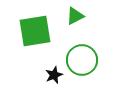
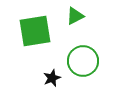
green circle: moved 1 px right, 1 px down
black star: moved 2 px left, 3 px down
